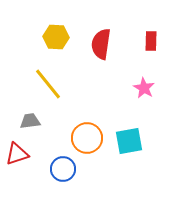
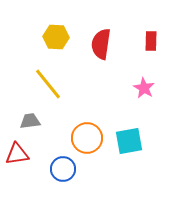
red triangle: rotated 10 degrees clockwise
